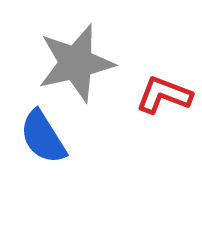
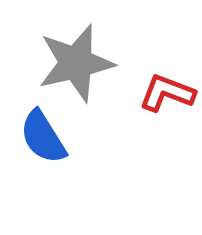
red L-shape: moved 3 px right, 2 px up
